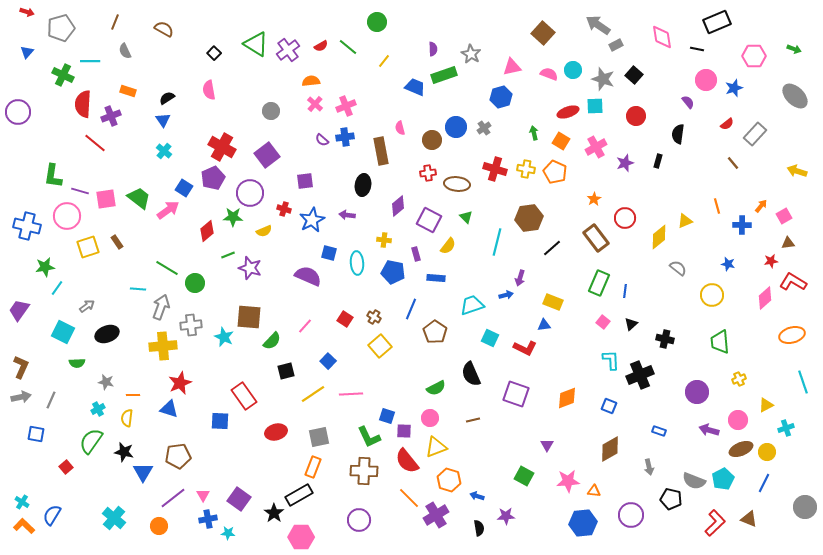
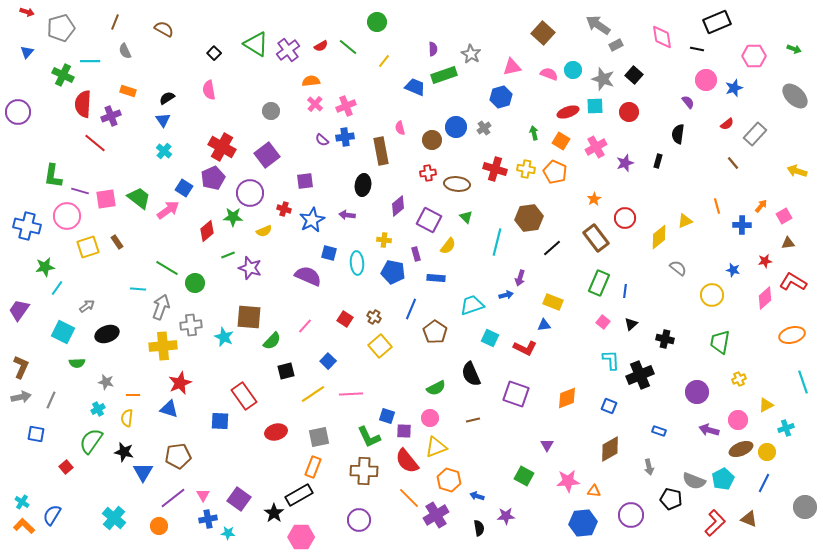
red circle at (636, 116): moved 7 px left, 4 px up
red star at (771, 261): moved 6 px left
blue star at (728, 264): moved 5 px right, 6 px down
green trapezoid at (720, 342): rotated 15 degrees clockwise
